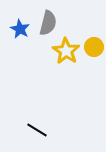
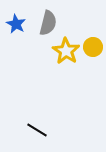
blue star: moved 4 px left, 5 px up
yellow circle: moved 1 px left
